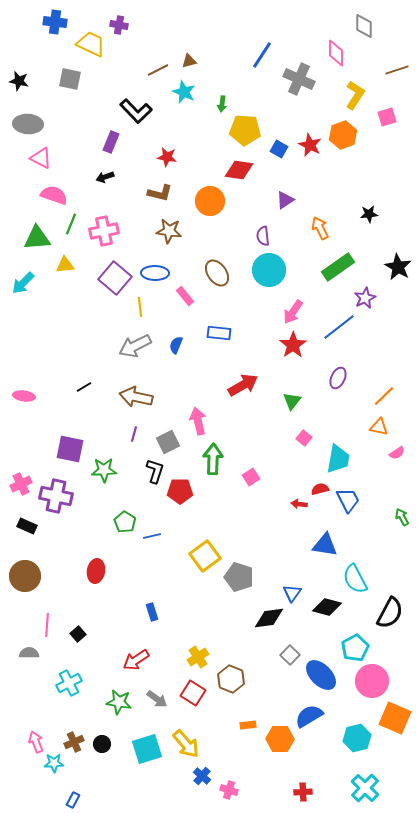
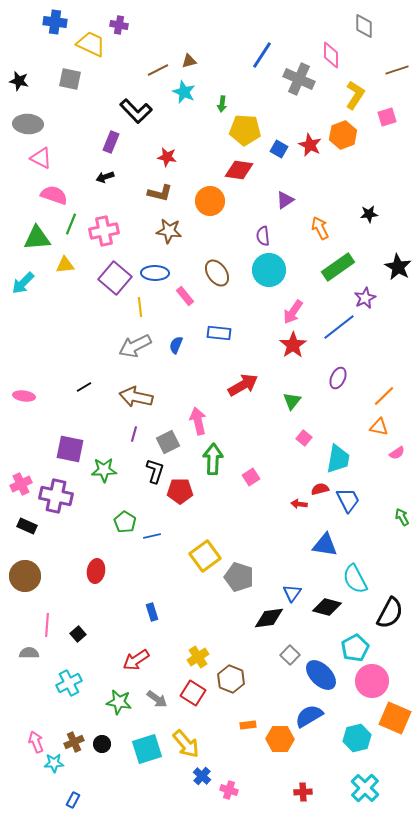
pink diamond at (336, 53): moved 5 px left, 2 px down
